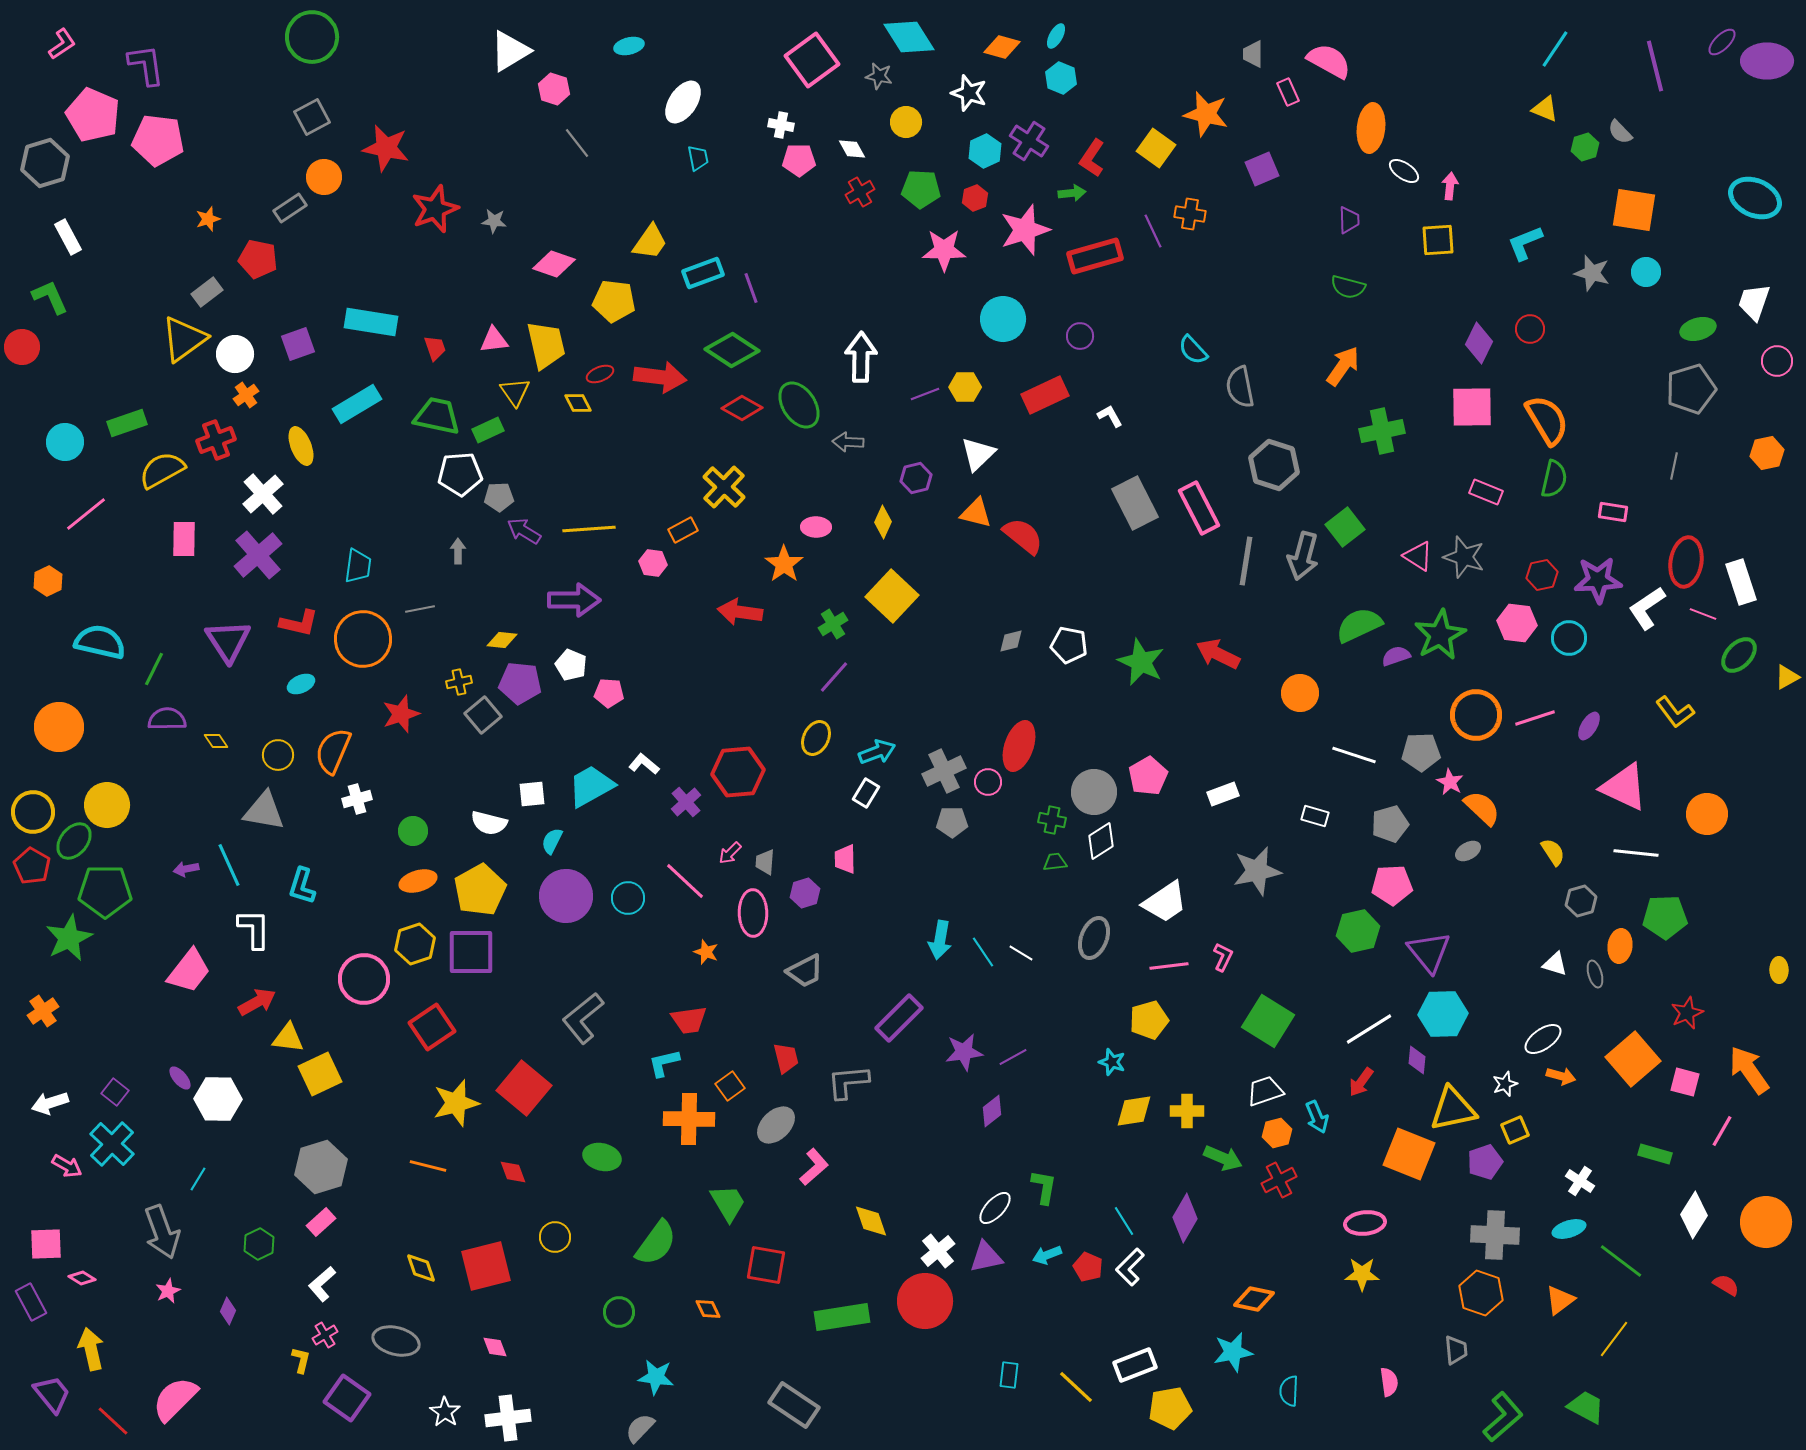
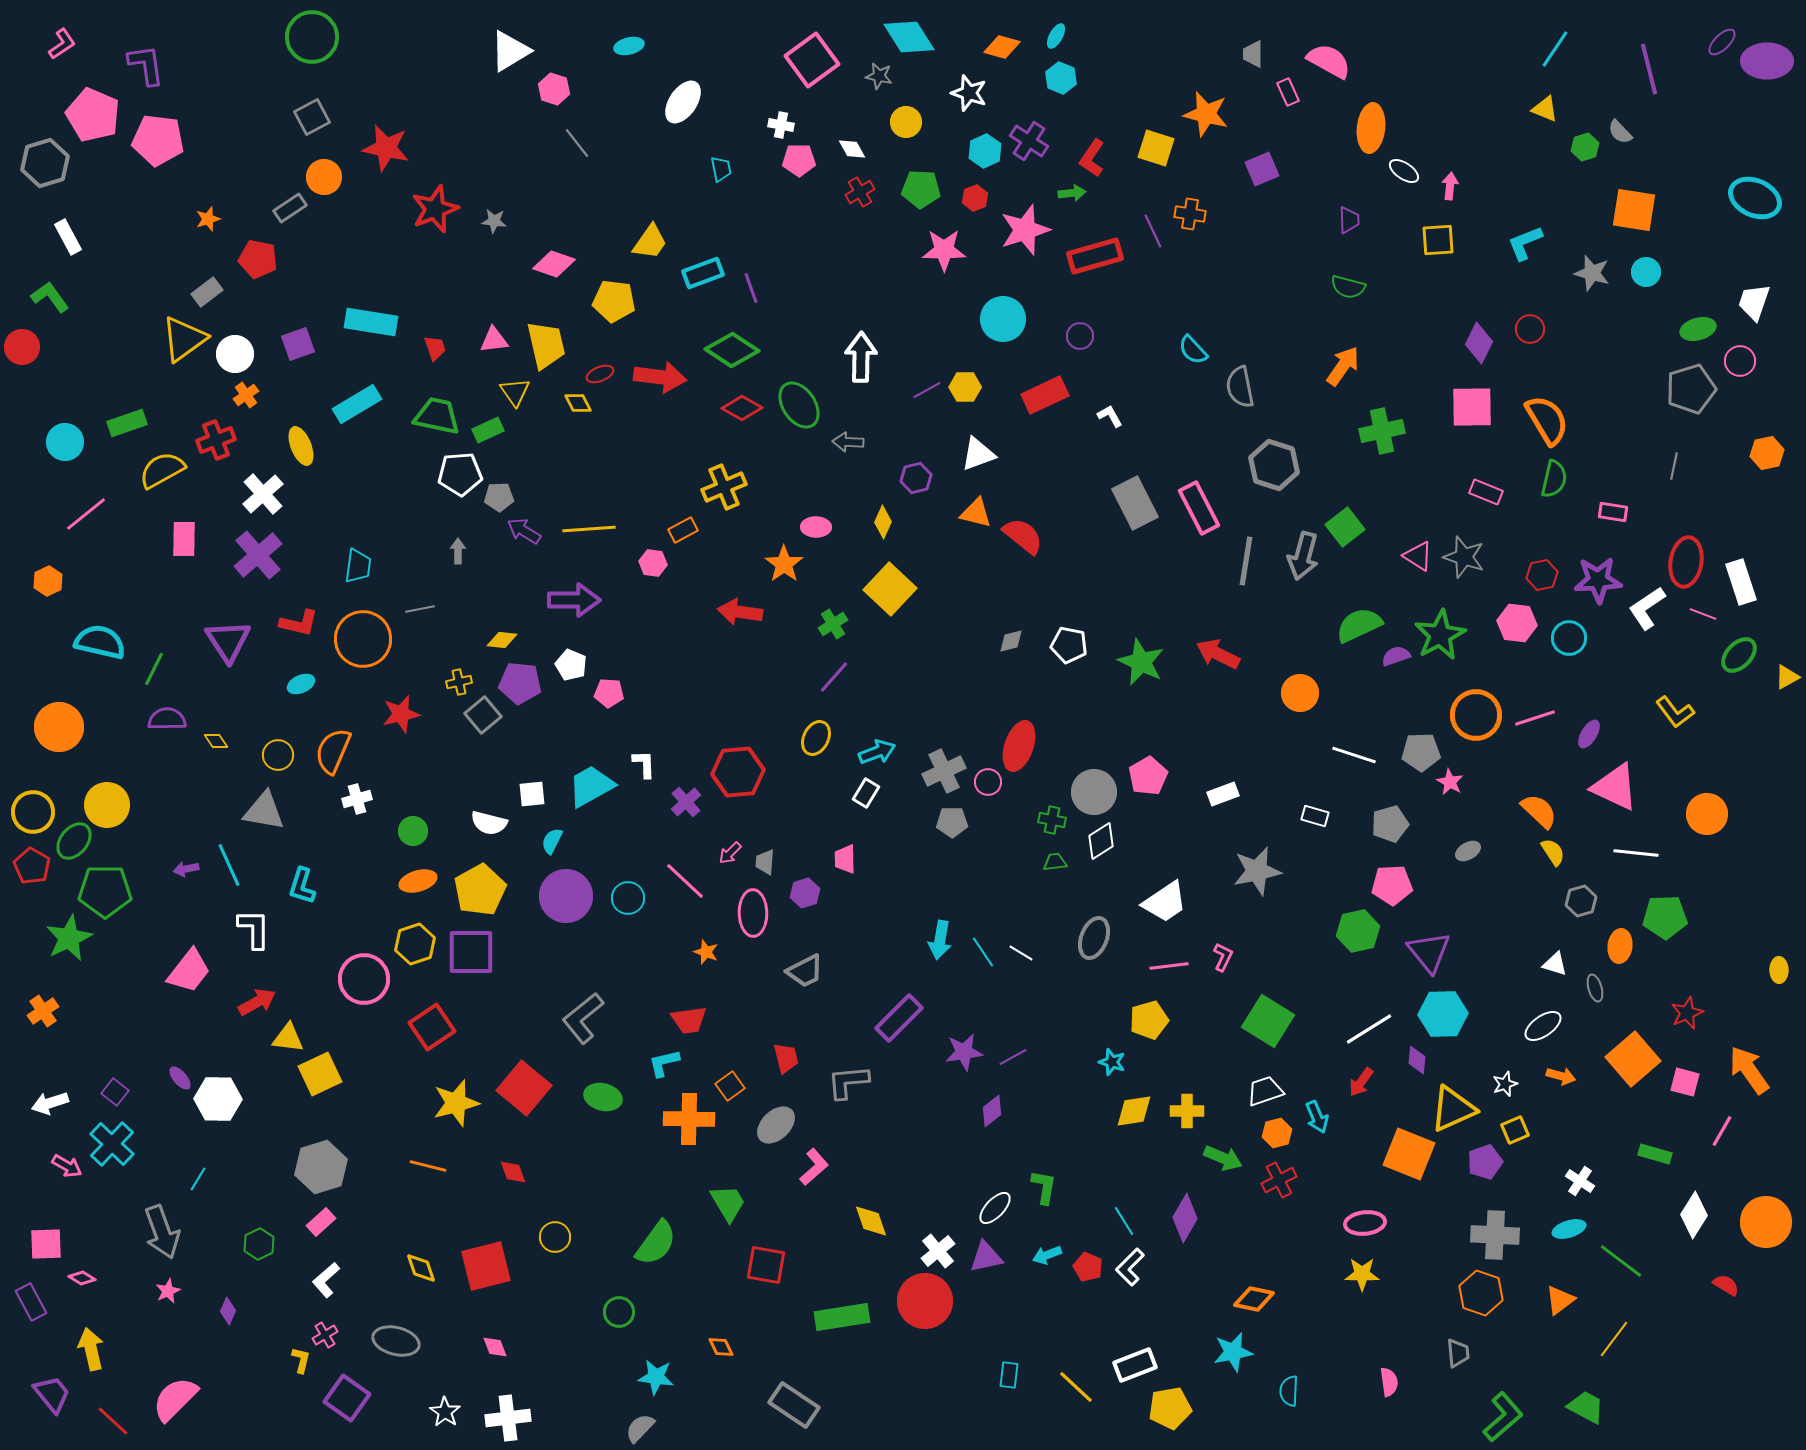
purple line at (1655, 66): moved 6 px left, 3 px down
yellow square at (1156, 148): rotated 18 degrees counterclockwise
cyan trapezoid at (698, 158): moved 23 px right, 11 px down
green L-shape at (50, 297): rotated 12 degrees counterclockwise
pink circle at (1777, 361): moved 37 px left
purple line at (925, 394): moved 2 px right, 4 px up; rotated 8 degrees counterclockwise
white triangle at (978, 454): rotated 24 degrees clockwise
yellow cross at (724, 487): rotated 24 degrees clockwise
yellow square at (892, 596): moved 2 px left, 7 px up
red star at (401, 714): rotated 6 degrees clockwise
purple ellipse at (1589, 726): moved 8 px down
white L-shape at (644, 764): rotated 48 degrees clockwise
pink triangle at (1624, 787): moved 9 px left
orange semicircle at (1482, 808): moved 57 px right, 3 px down
gray ellipse at (1595, 974): moved 14 px down
white ellipse at (1543, 1039): moved 13 px up
yellow triangle at (1453, 1109): rotated 12 degrees counterclockwise
green ellipse at (602, 1157): moved 1 px right, 60 px up
white L-shape at (322, 1284): moved 4 px right, 4 px up
orange diamond at (708, 1309): moved 13 px right, 38 px down
gray trapezoid at (1456, 1350): moved 2 px right, 3 px down
